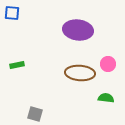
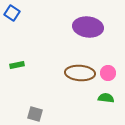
blue square: rotated 28 degrees clockwise
purple ellipse: moved 10 px right, 3 px up
pink circle: moved 9 px down
